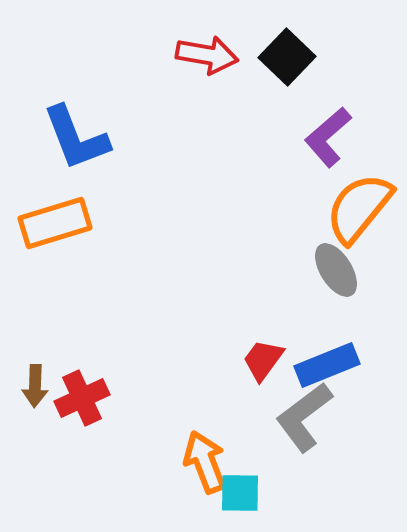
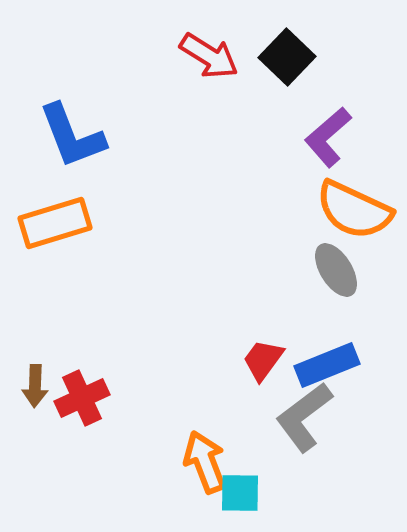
red arrow: moved 2 px right, 1 px down; rotated 22 degrees clockwise
blue L-shape: moved 4 px left, 2 px up
orange semicircle: moved 5 px left, 2 px down; rotated 104 degrees counterclockwise
